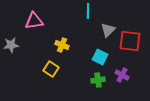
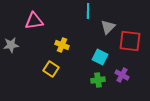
gray triangle: moved 3 px up
